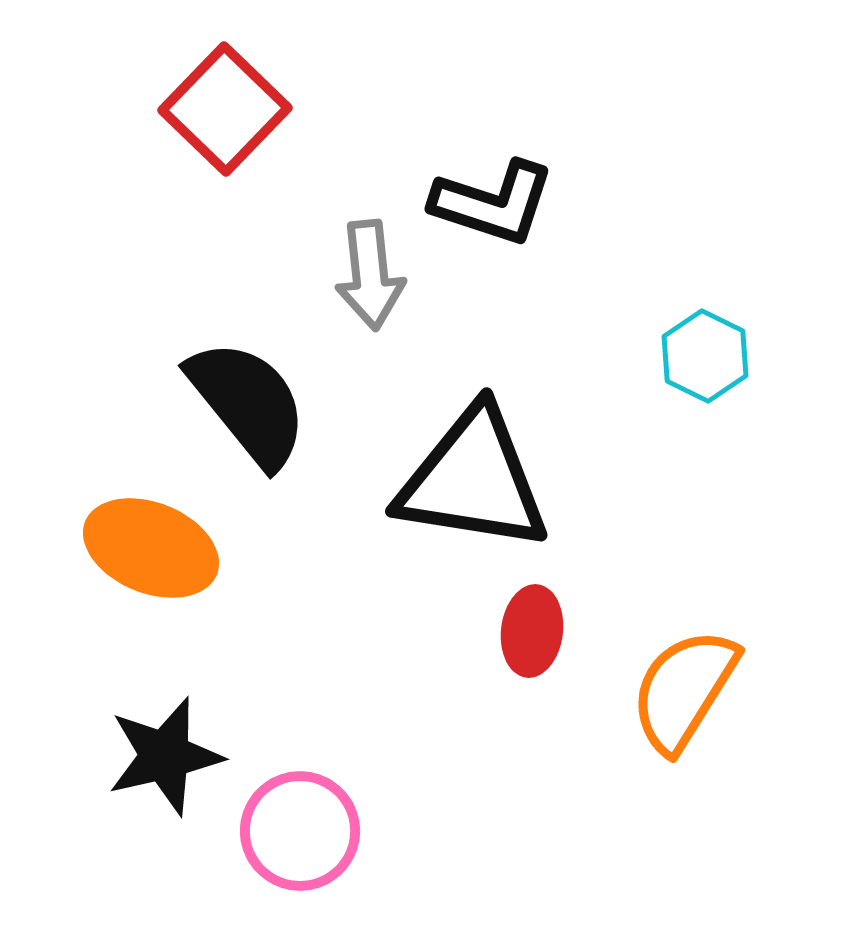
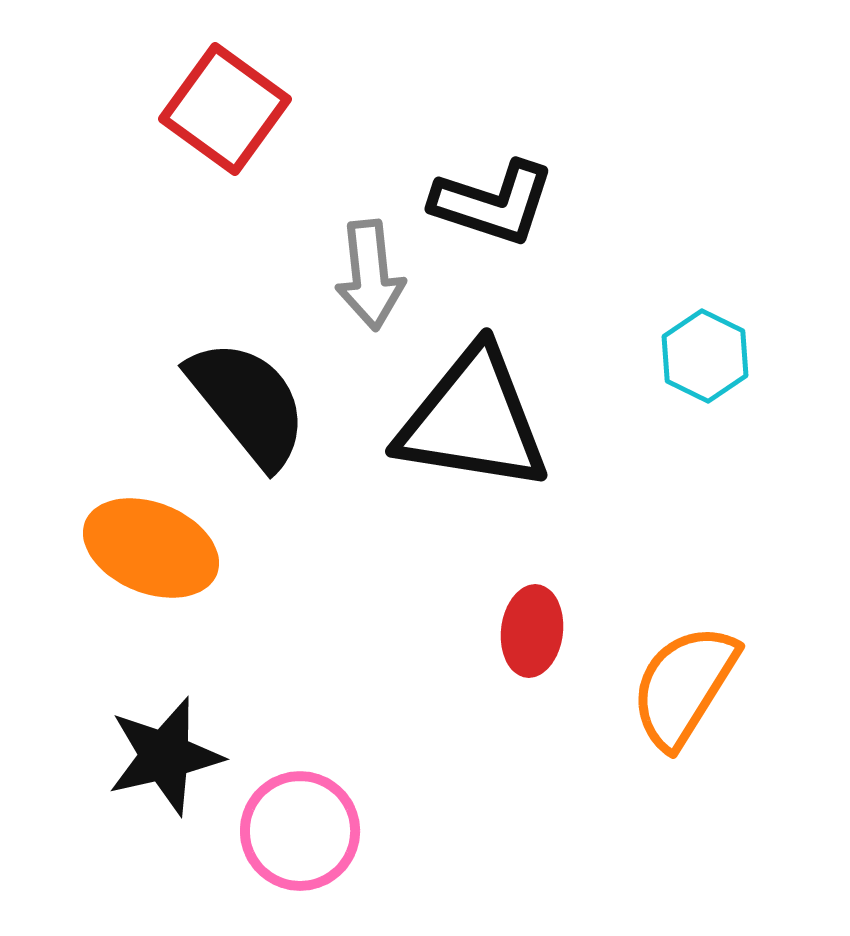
red square: rotated 8 degrees counterclockwise
black triangle: moved 60 px up
orange semicircle: moved 4 px up
